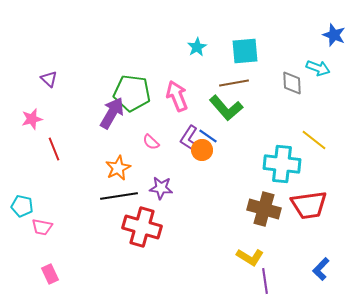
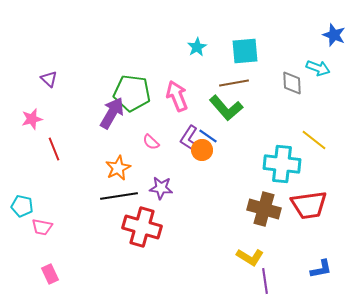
blue L-shape: rotated 145 degrees counterclockwise
